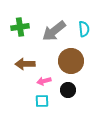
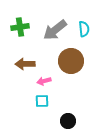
gray arrow: moved 1 px right, 1 px up
black circle: moved 31 px down
